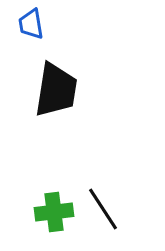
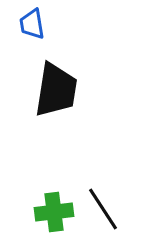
blue trapezoid: moved 1 px right
